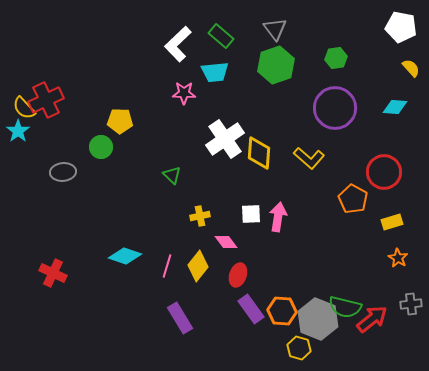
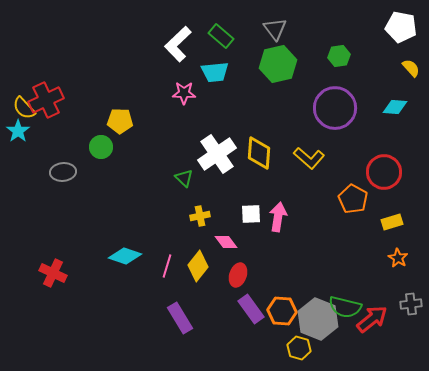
green hexagon at (336, 58): moved 3 px right, 2 px up
green hexagon at (276, 65): moved 2 px right, 1 px up; rotated 6 degrees clockwise
white cross at (225, 139): moved 8 px left, 15 px down
green triangle at (172, 175): moved 12 px right, 3 px down
